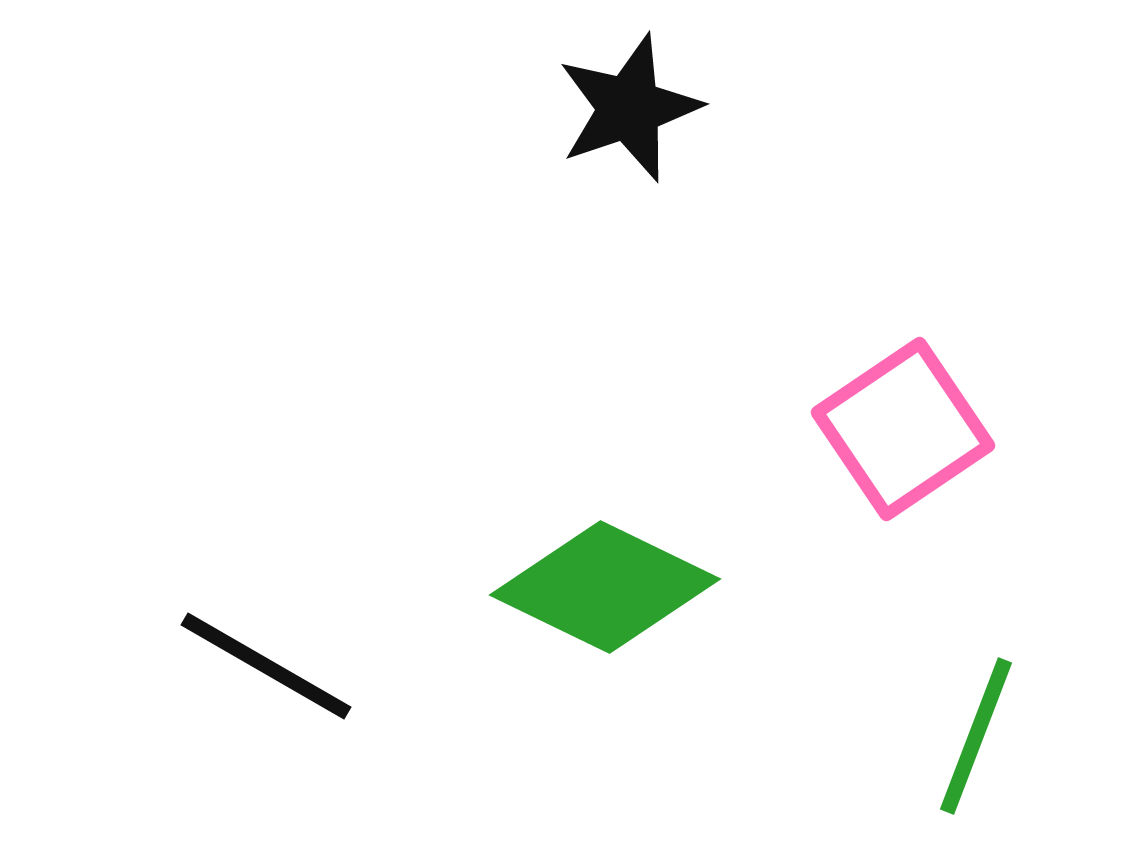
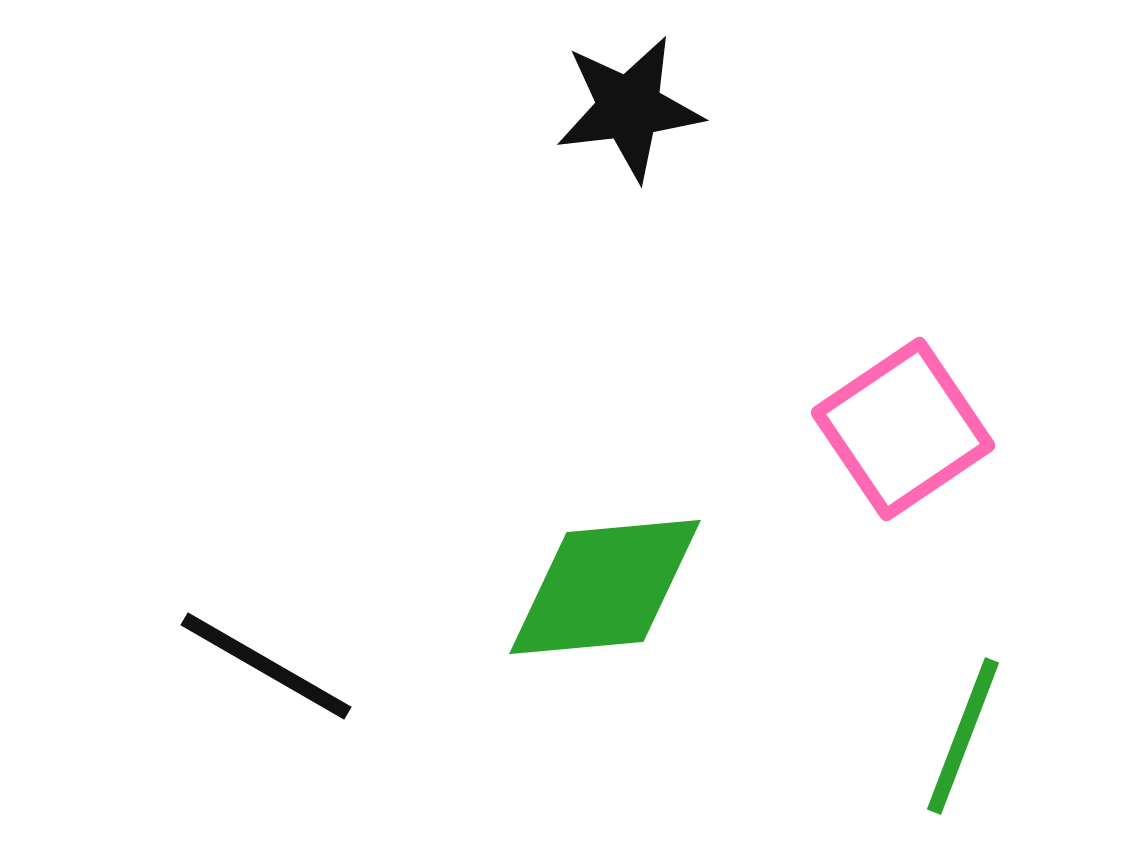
black star: rotated 12 degrees clockwise
green diamond: rotated 31 degrees counterclockwise
green line: moved 13 px left
